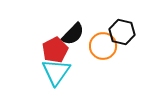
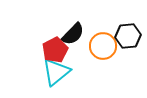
black hexagon: moved 6 px right, 4 px down; rotated 20 degrees counterclockwise
cyan triangle: rotated 16 degrees clockwise
